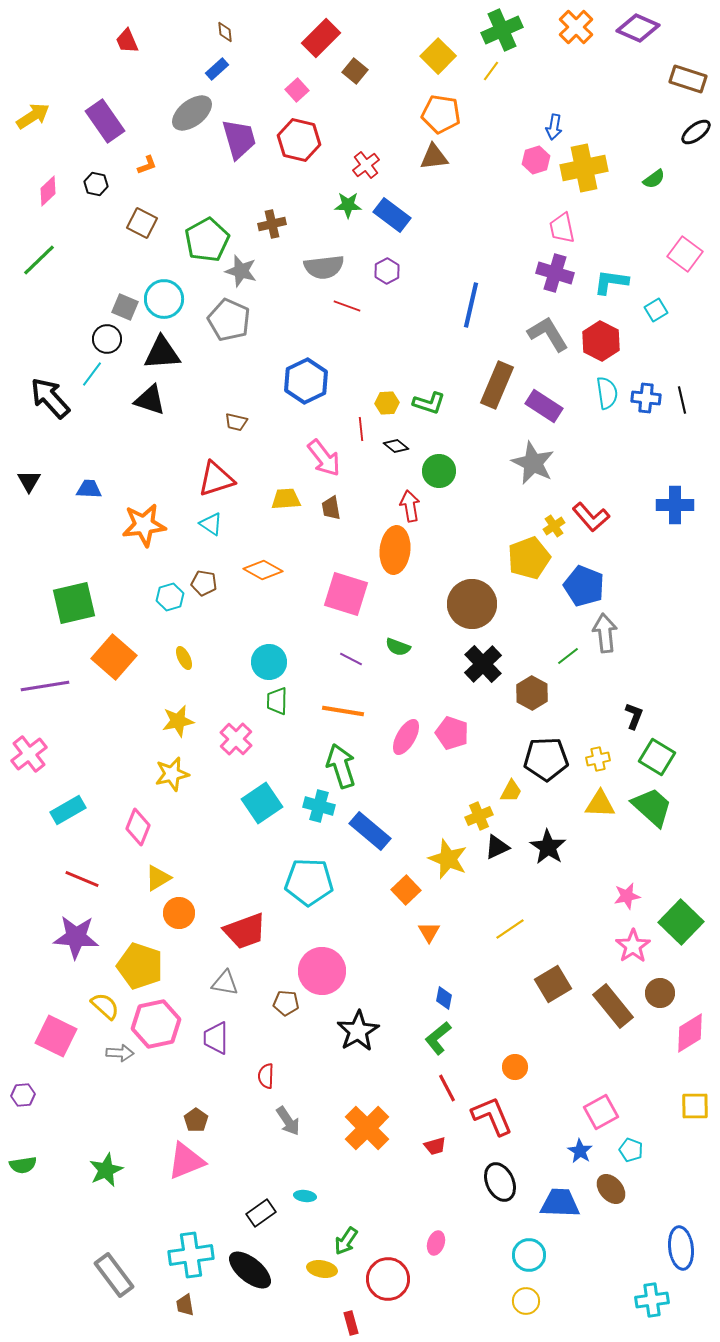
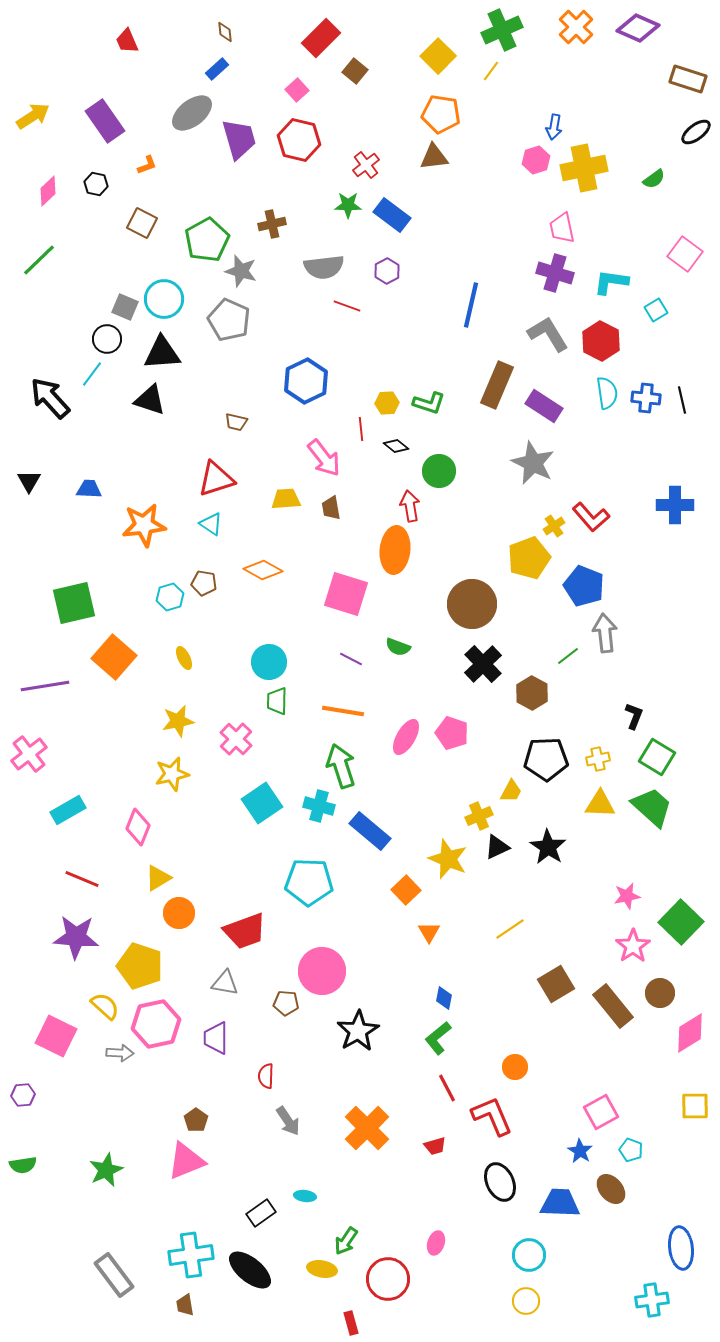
brown square at (553, 984): moved 3 px right
